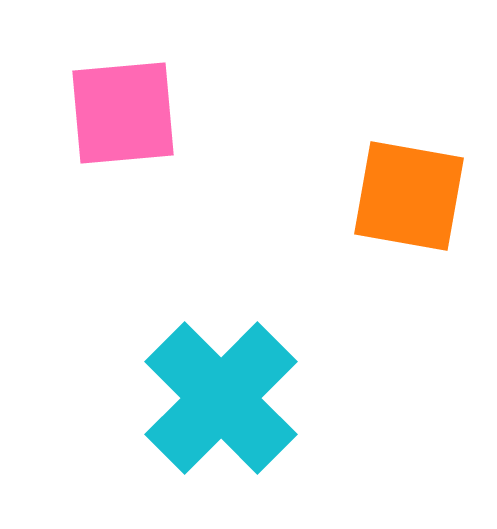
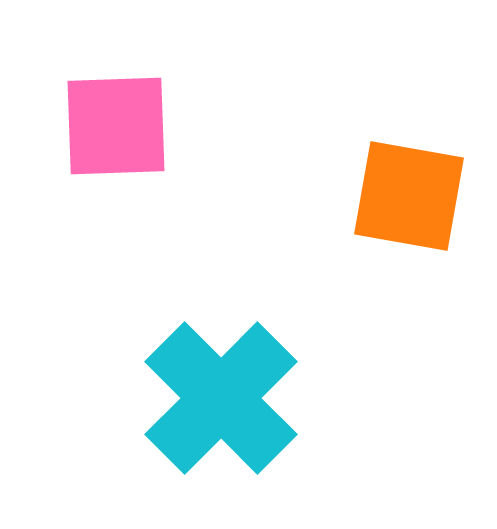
pink square: moved 7 px left, 13 px down; rotated 3 degrees clockwise
